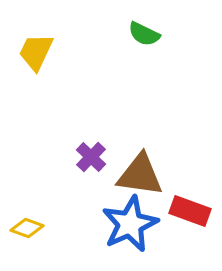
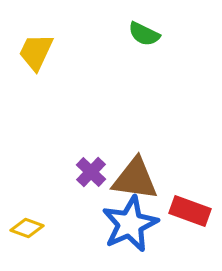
purple cross: moved 15 px down
brown triangle: moved 5 px left, 4 px down
